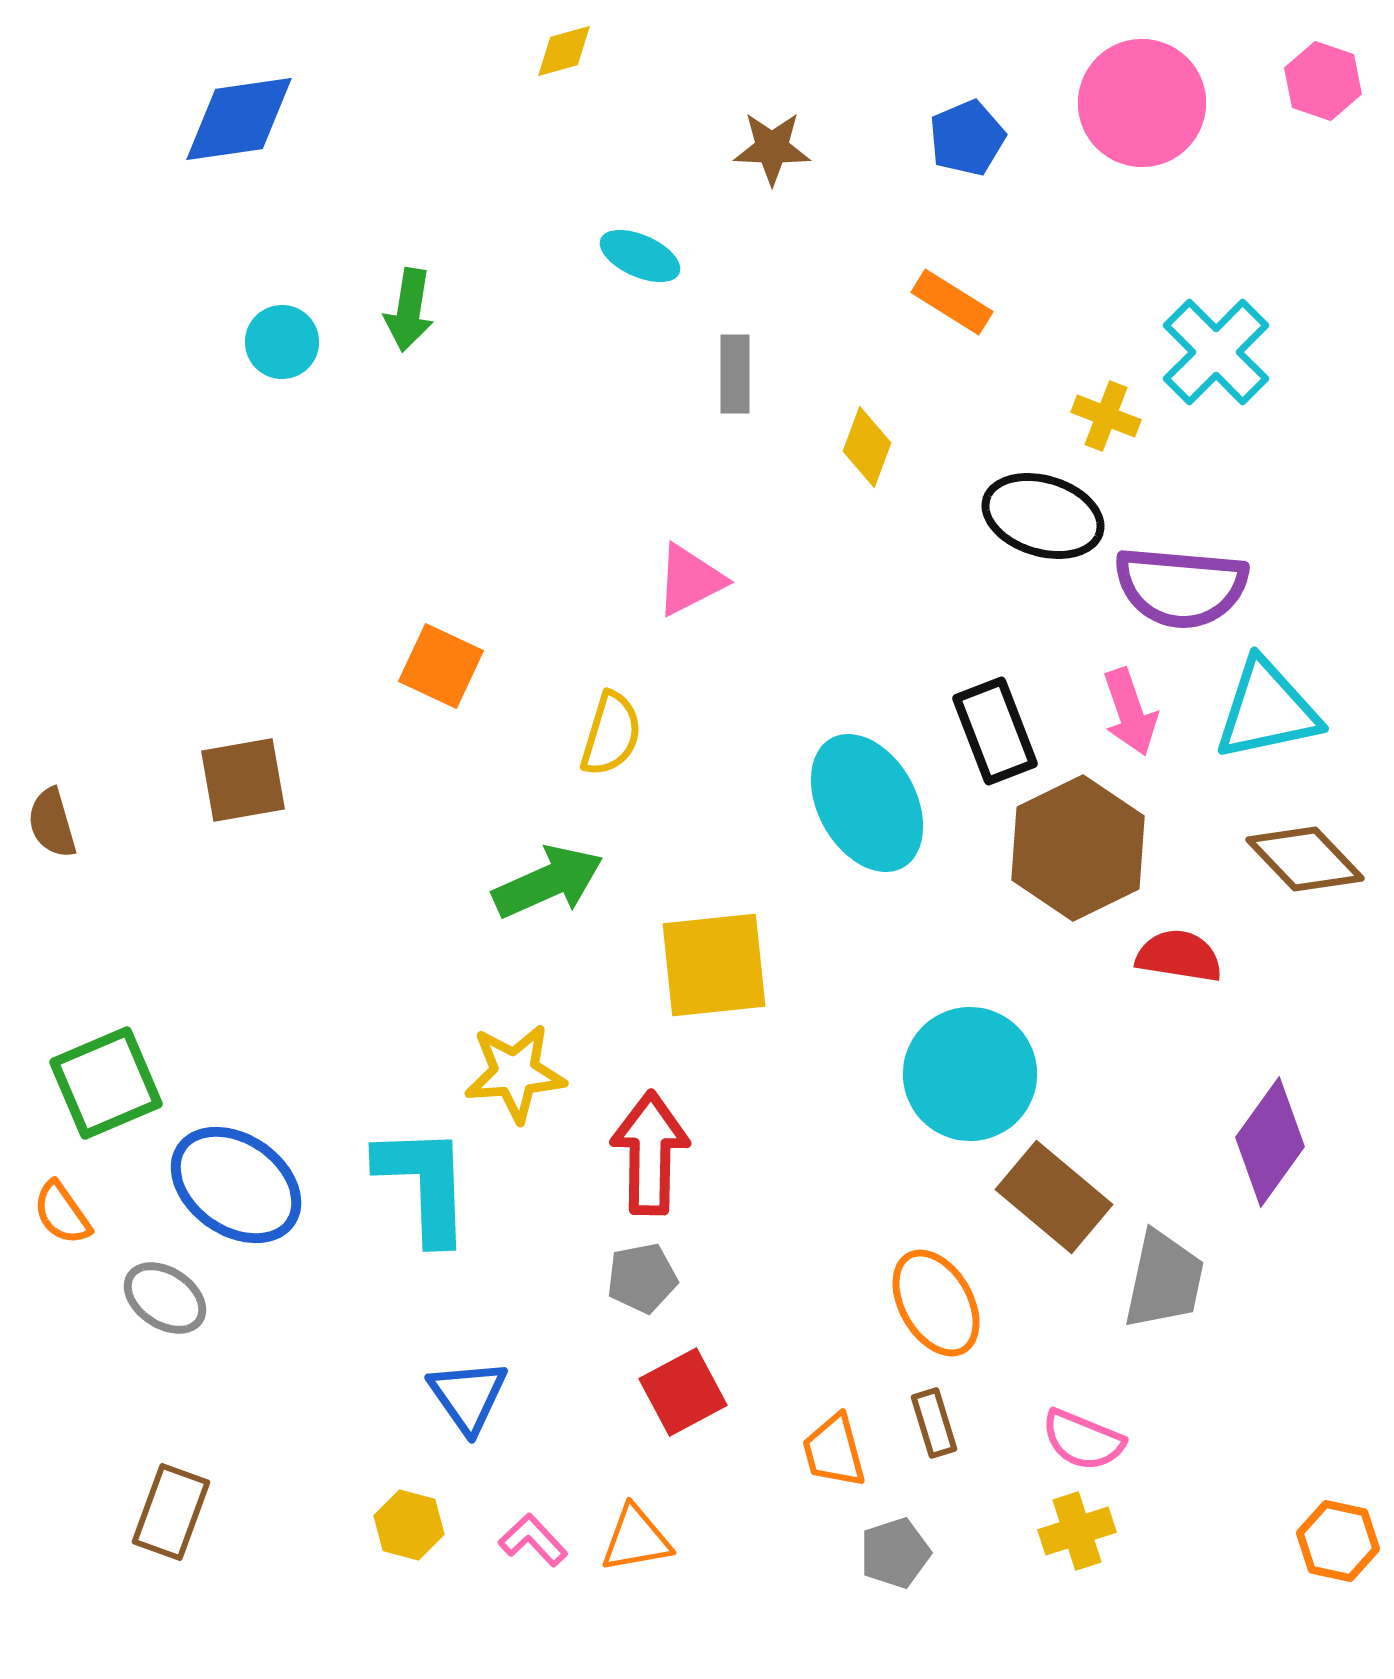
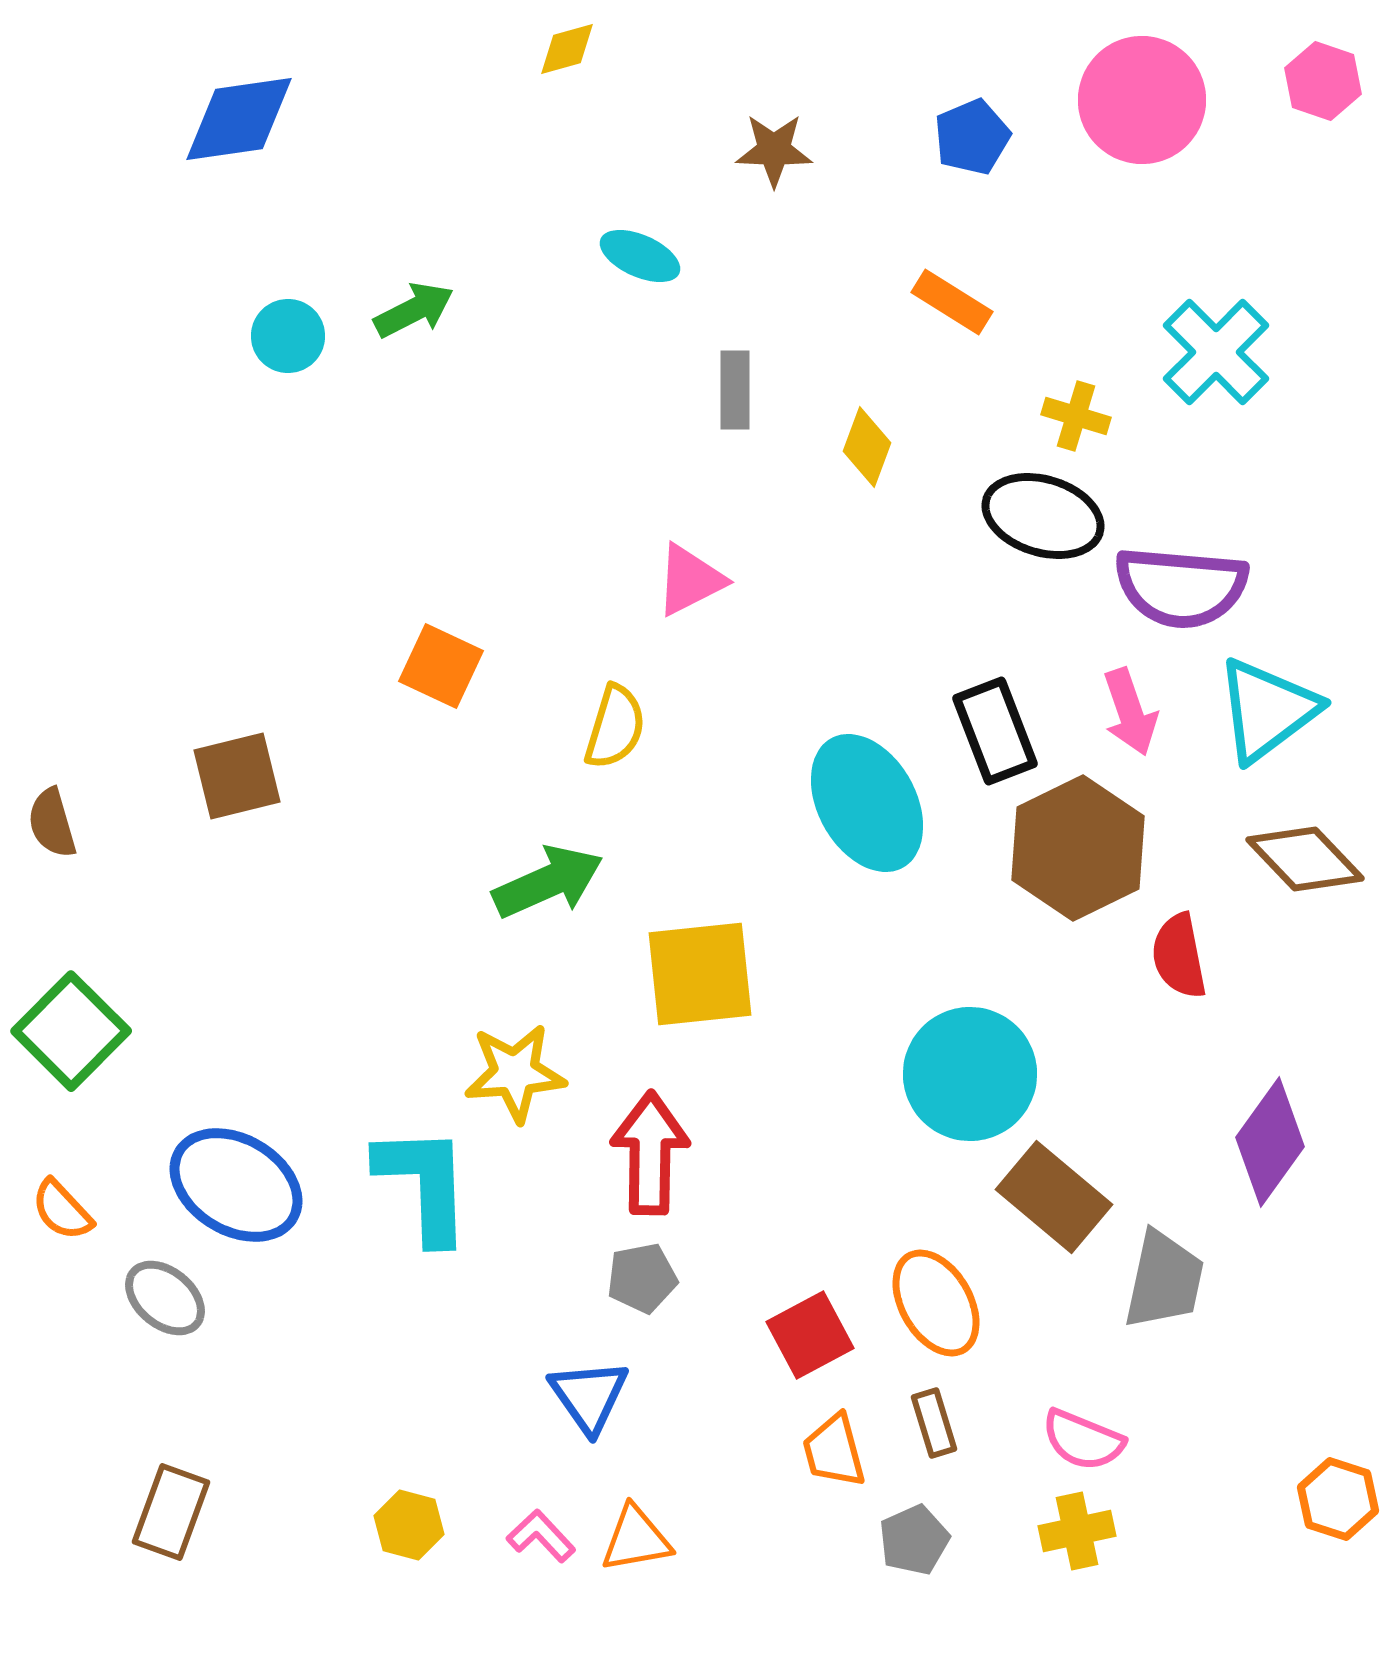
yellow diamond at (564, 51): moved 3 px right, 2 px up
pink circle at (1142, 103): moved 3 px up
blue pentagon at (967, 138): moved 5 px right, 1 px up
brown star at (772, 148): moved 2 px right, 2 px down
green arrow at (409, 310): moved 5 px right; rotated 126 degrees counterclockwise
cyan circle at (282, 342): moved 6 px right, 6 px up
gray rectangle at (735, 374): moved 16 px down
yellow cross at (1106, 416): moved 30 px left; rotated 4 degrees counterclockwise
cyan triangle at (1267, 710): rotated 25 degrees counterclockwise
yellow semicircle at (611, 734): moved 4 px right, 7 px up
brown square at (243, 780): moved 6 px left, 4 px up; rotated 4 degrees counterclockwise
red semicircle at (1179, 956): rotated 110 degrees counterclockwise
yellow square at (714, 965): moved 14 px left, 9 px down
green square at (106, 1083): moved 35 px left, 52 px up; rotated 22 degrees counterclockwise
blue ellipse at (236, 1185): rotated 4 degrees counterclockwise
orange semicircle at (62, 1213): moved 3 px up; rotated 8 degrees counterclockwise
gray ellipse at (165, 1298): rotated 6 degrees clockwise
red square at (683, 1392): moved 127 px right, 57 px up
blue triangle at (468, 1396): moved 121 px right
yellow cross at (1077, 1531): rotated 6 degrees clockwise
pink L-shape at (533, 1540): moved 8 px right, 4 px up
orange hexagon at (1338, 1541): moved 42 px up; rotated 6 degrees clockwise
gray pentagon at (895, 1553): moved 19 px right, 13 px up; rotated 6 degrees counterclockwise
